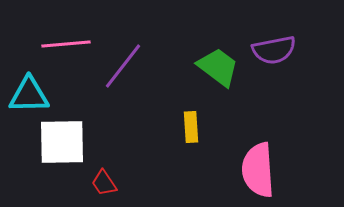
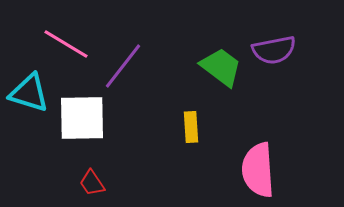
pink line: rotated 36 degrees clockwise
green trapezoid: moved 3 px right
cyan triangle: moved 2 px up; rotated 18 degrees clockwise
white square: moved 20 px right, 24 px up
red trapezoid: moved 12 px left
